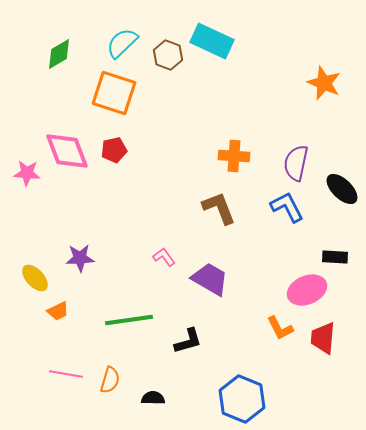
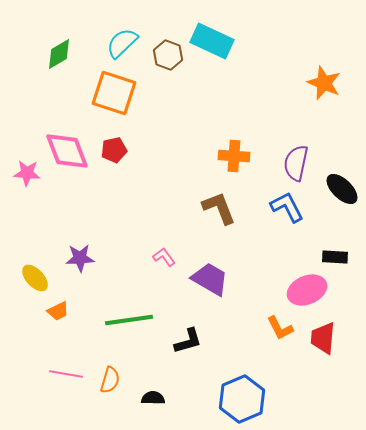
blue hexagon: rotated 15 degrees clockwise
